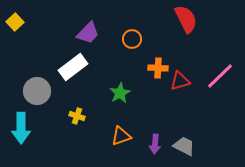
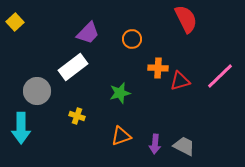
green star: rotated 15 degrees clockwise
